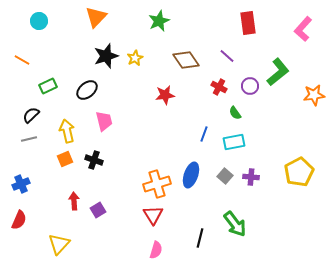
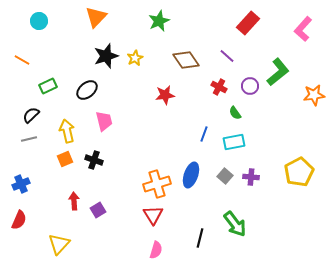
red rectangle: rotated 50 degrees clockwise
